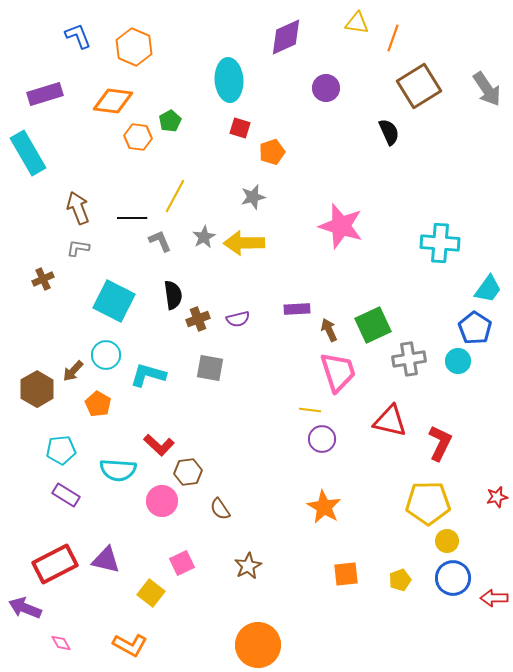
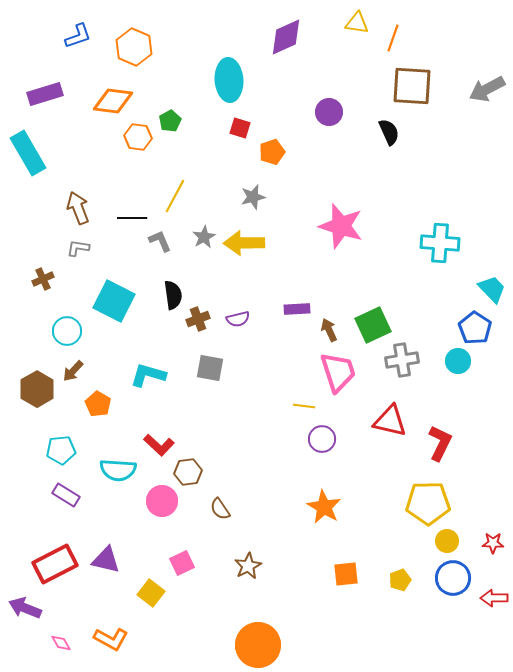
blue L-shape at (78, 36): rotated 92 degrees clockwise
brown square at (419, 86): moved 7 px left; rotated 36 degrees clockwise
purple circle at (326, 88): moved 3 px right, 24 px down
gray arrow at (487, 89): rotated 96 degrees clockwise
cyan trapezoid at (488, 289): moved 4 px right; rotated 80 degrees counterclockwise
cyan circle at (106, 355): moved 39 px left, 24 px up
gray cross at (409, 359): moved 7 px left, 1 px down
yellow line at (310, 410): moved 6 px left, 4 px up
red star at (497, 497): moved 4 px left, 46 px down; rotated 15 degrees clockwise
orange L-shape at (130, 645): moved 19 px left, 6 px up
